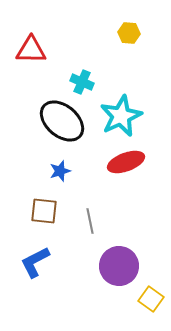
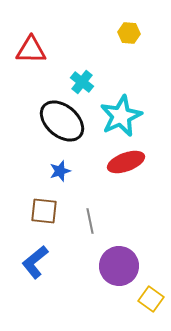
cyan cross: rotated 15 degrees clockwise
blue L-shape: rotated 12 degrees counterclockwise
